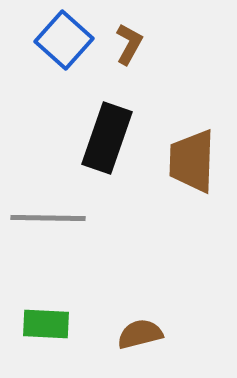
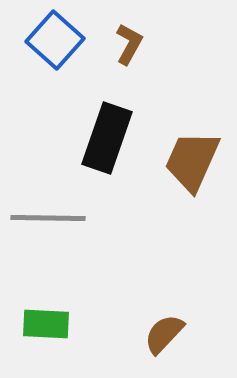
blue square: moved 9 px left
brown trapezoid: rotated 22 degrees clockwise
brown semicircle: moved 24 px right; rotated 33 degrees counterclockwise
